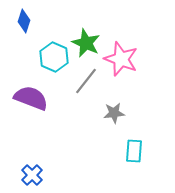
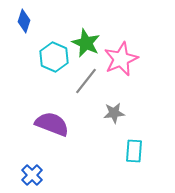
pink star: rotated 28 degrees clockwise
purple semicircle: moved 21 px right, 26 px down
